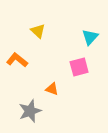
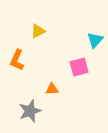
yellow triangle: rotated 49 degrees clockwise
cyan triangle: moved 5 px right, 3 px down
orange L-shape: rotated 105 degrees counterclockwise
orange triangle: rotated 24 degrees counterclockwise
